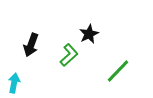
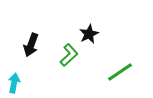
green line: moved 2 px right, 1 px down; rotated 12 degrees clockwise
